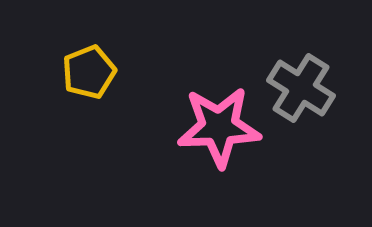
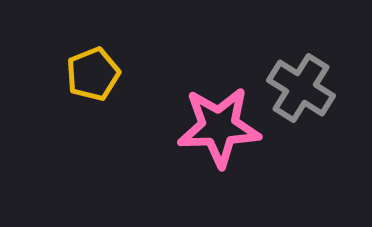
yellow pentagon: moved 4 px right, 2 px down
